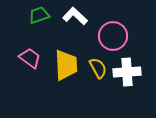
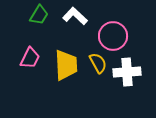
green trapezoid: rotated 140 degrees clockwise
pink trapezoid: rotated 80 degrees clockwise
yellow semicircle: moved 5 px up
